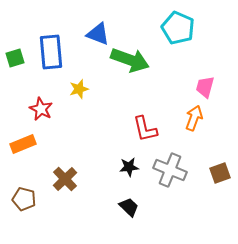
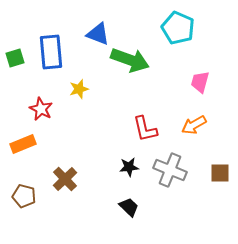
pink trapezoid: moved 5 px left, 5 px up
orange arrow: moved 7 px down; rotated 140 degrees counterclockwise
brown square: rotated 20 degrees clockwise
brown pentagon: moved 3 px up
